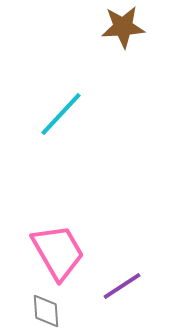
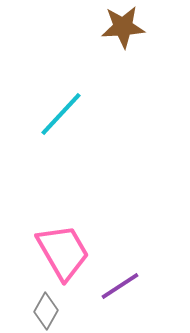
pink trapezoid: moved 5 px right
purple line: moved 2 px left
gray diamond: rotated 33 degrees clockwise
